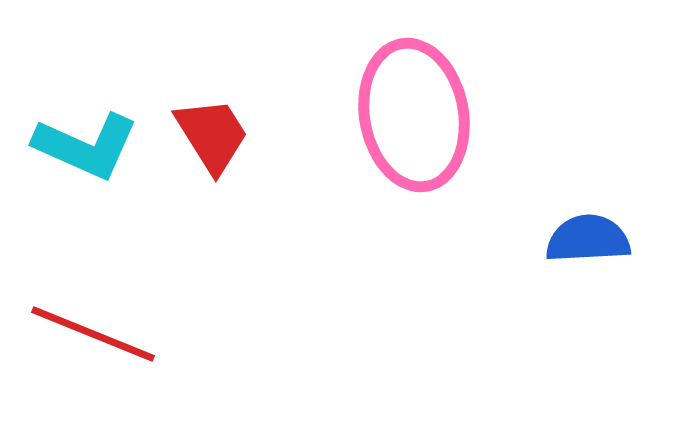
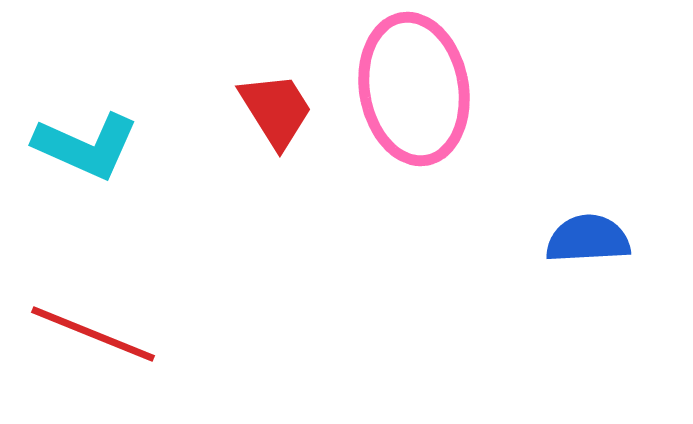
pink ellipse: moved 26 px up
red trapezoid: moved 64 px right, 25 px up
